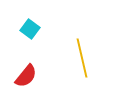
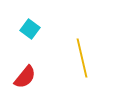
red semicircle: moved 1 px left, 1 px down
